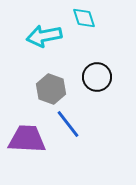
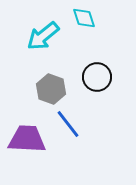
cyan arrow: moved 1 px left; rotated 28 degrees counterclockwise
